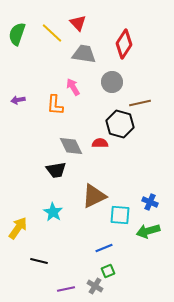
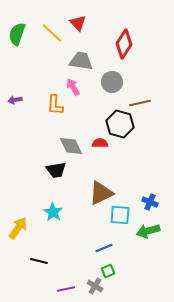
gray trapezoid: moved 3 px left, 7 px down
purple arrow: moved 3 px left
brown triangle: moved 7 px right, 3 px up
